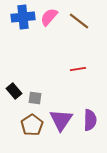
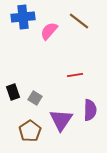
pink semicircle: moved 14 px down
red line: moved 3 px left, 6 px down
black rectangle: moved 1 px left, 1 px down; rotated 21 degrees clockwise
gray square: rotated 24 degrees clockwise
purple semicircle: moved 10 px up
brown pentagon: moved 2 px left, 6 px down
